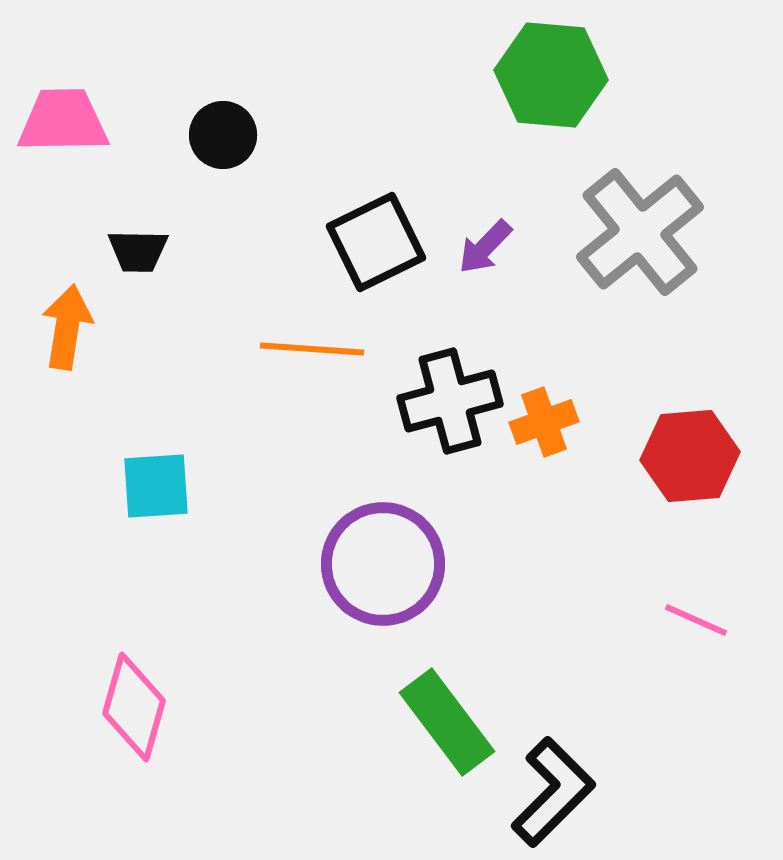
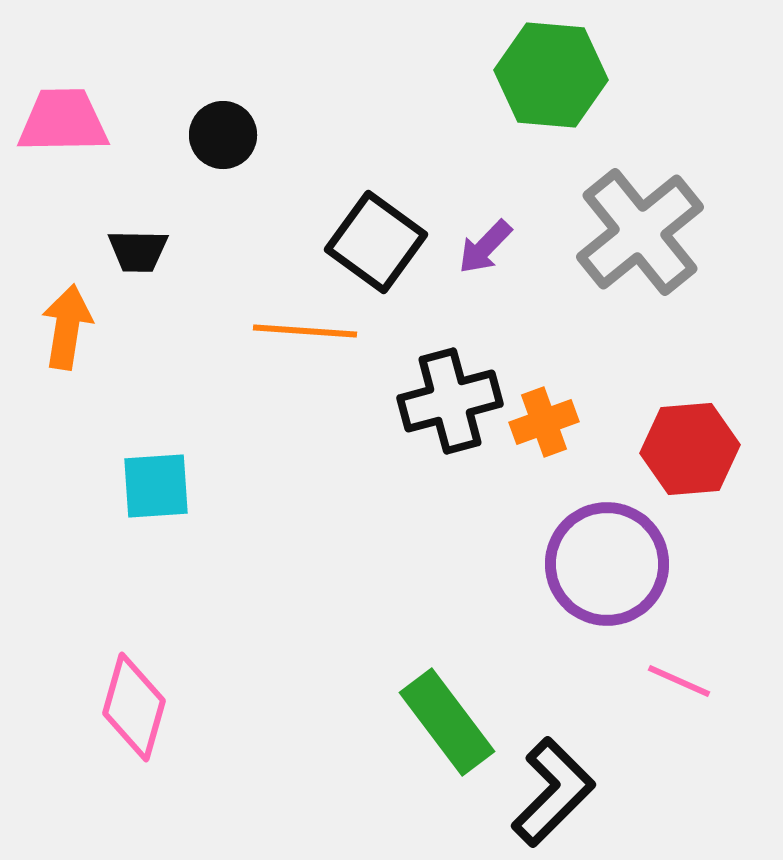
black square: rotated 28 degrees counterclockwise
orange line: moved 7 px left, 18 px up
red hexagon: moved 7 px up
purple circle: moved 224 px right
pink line: moved 17 px left, 61 px down
